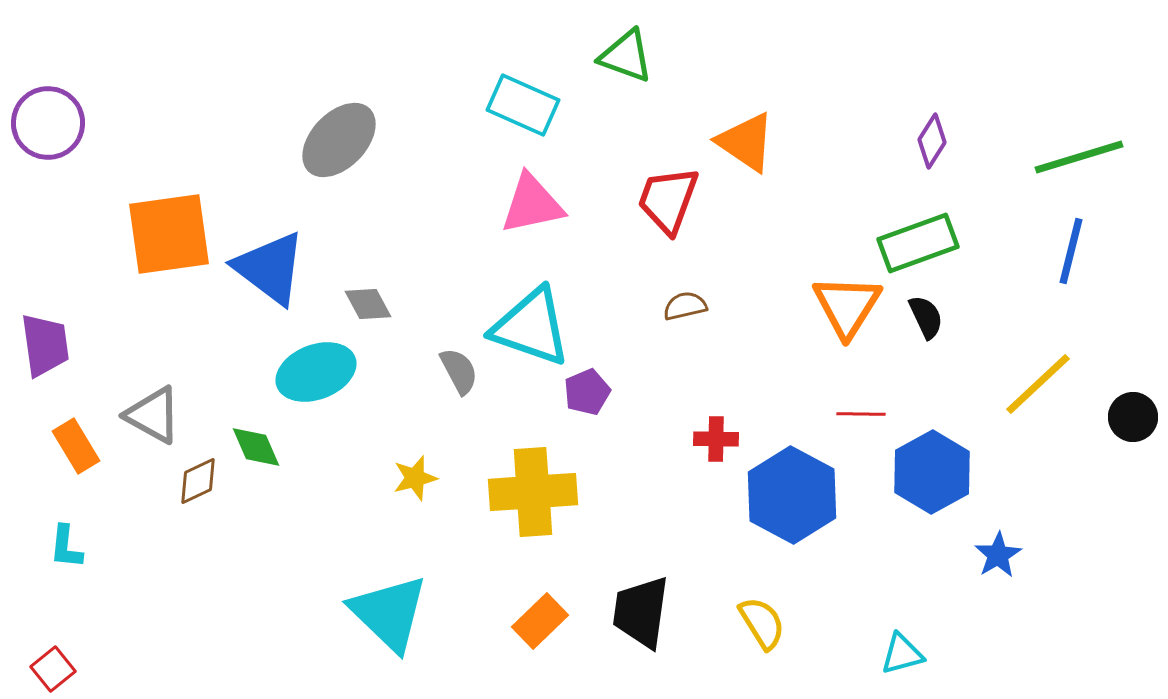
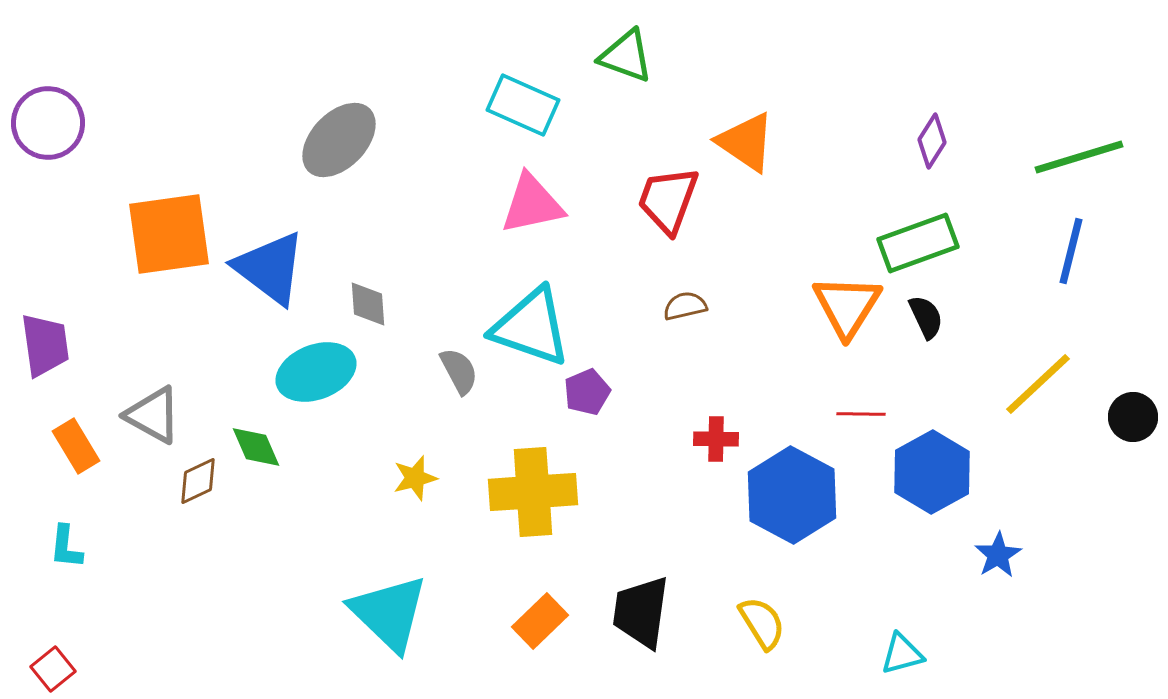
gray diamond at (368, 304): rotated 24 degrees clockwise
